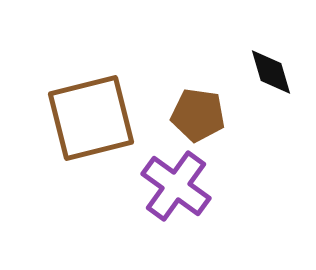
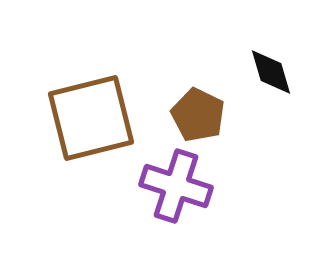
brown pentagon: rotated 18 degrees clockwise
purple cross: rotated 18 degrees counterclockwise
